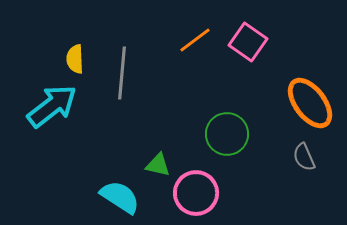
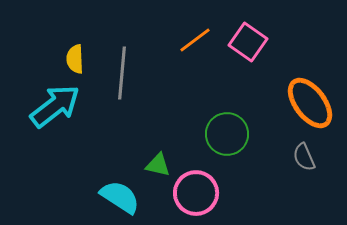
cyan arrow: moved 3 px right
